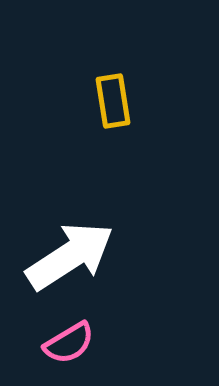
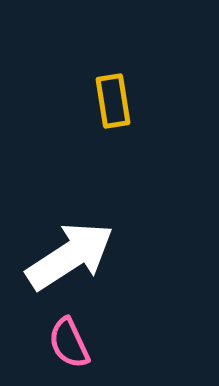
pink semicircle: rotated 96 degrees clockwise
